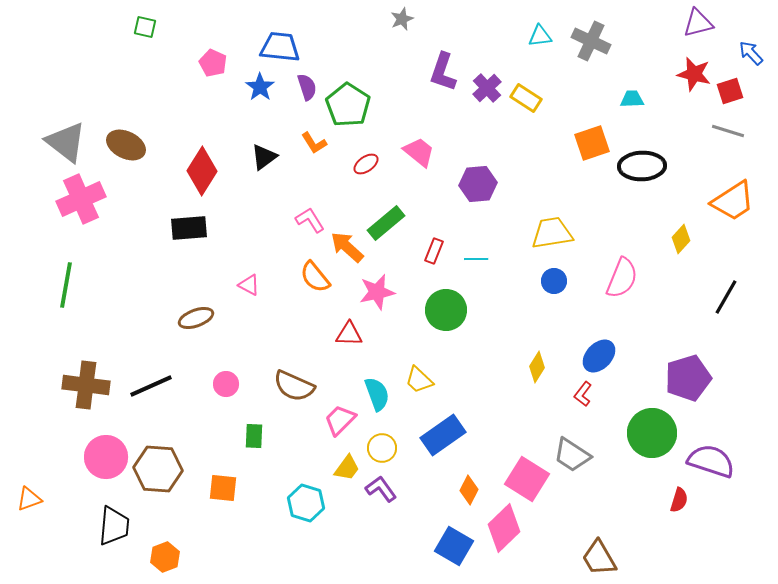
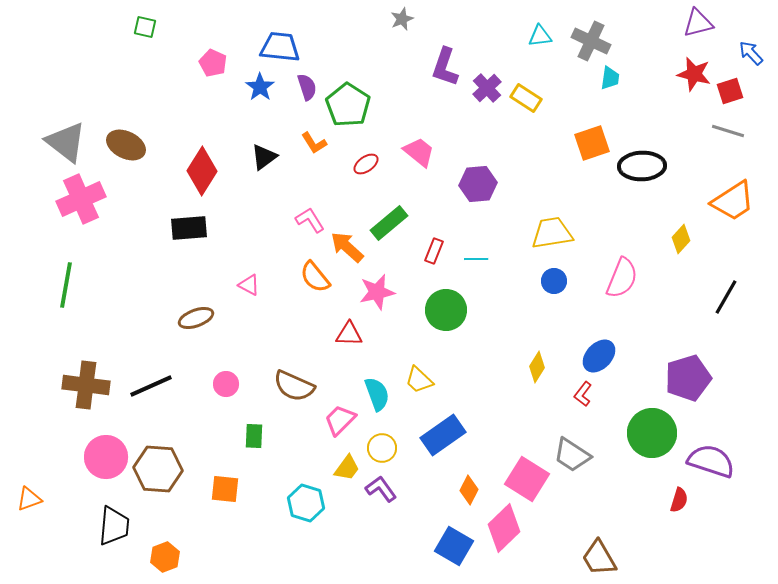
purple L-shape at (443, 72): moved 2 px right, 5 px up
cyan trapezoid at (632, 99): moved 22 px left, 21 px up; rotated 100 degrees clockwise
green rectangle at (386, 223): moved 3 px right
orange square at (223, 488): moved 2 px right, 1 px down
